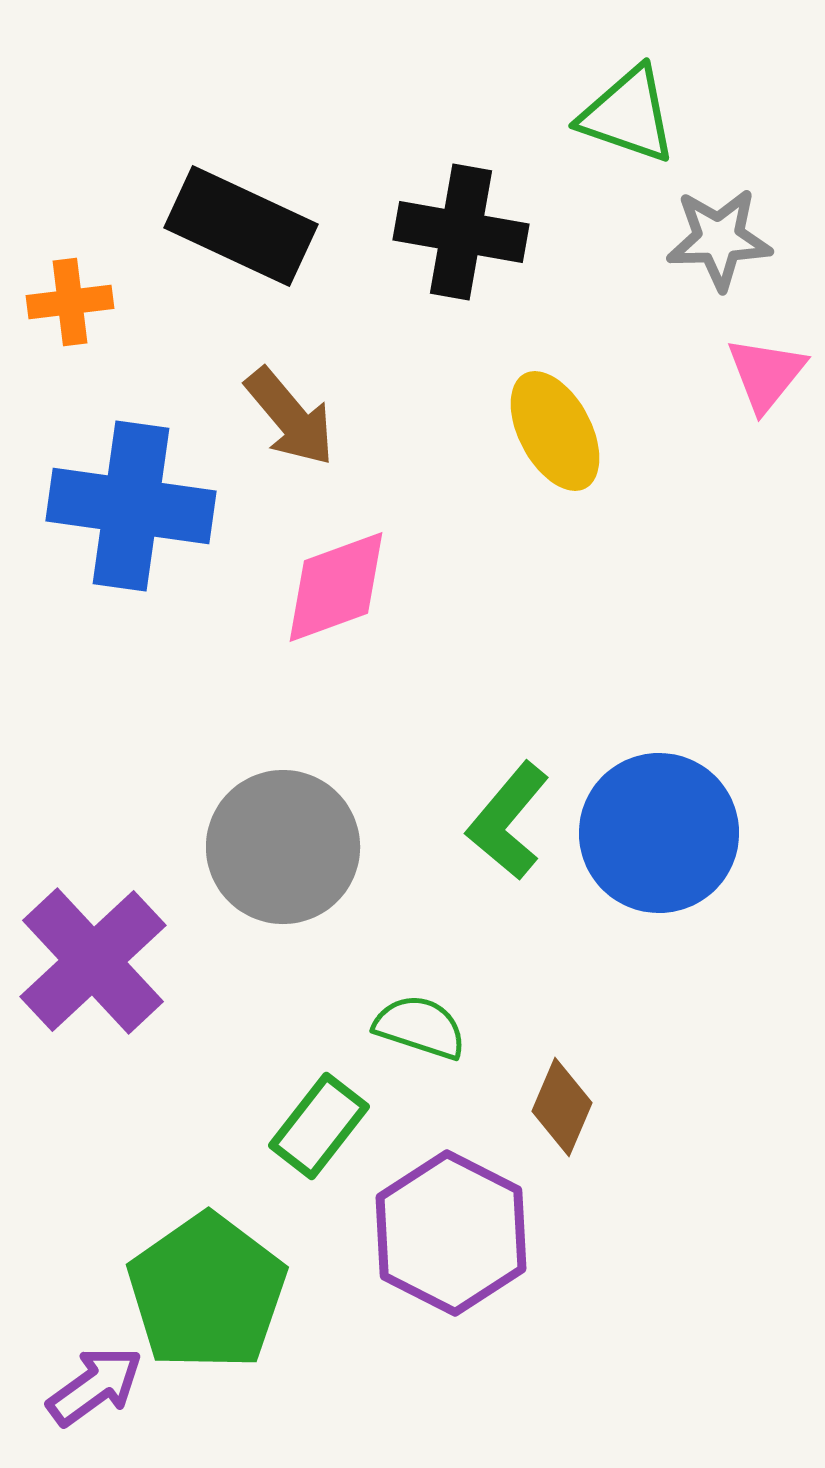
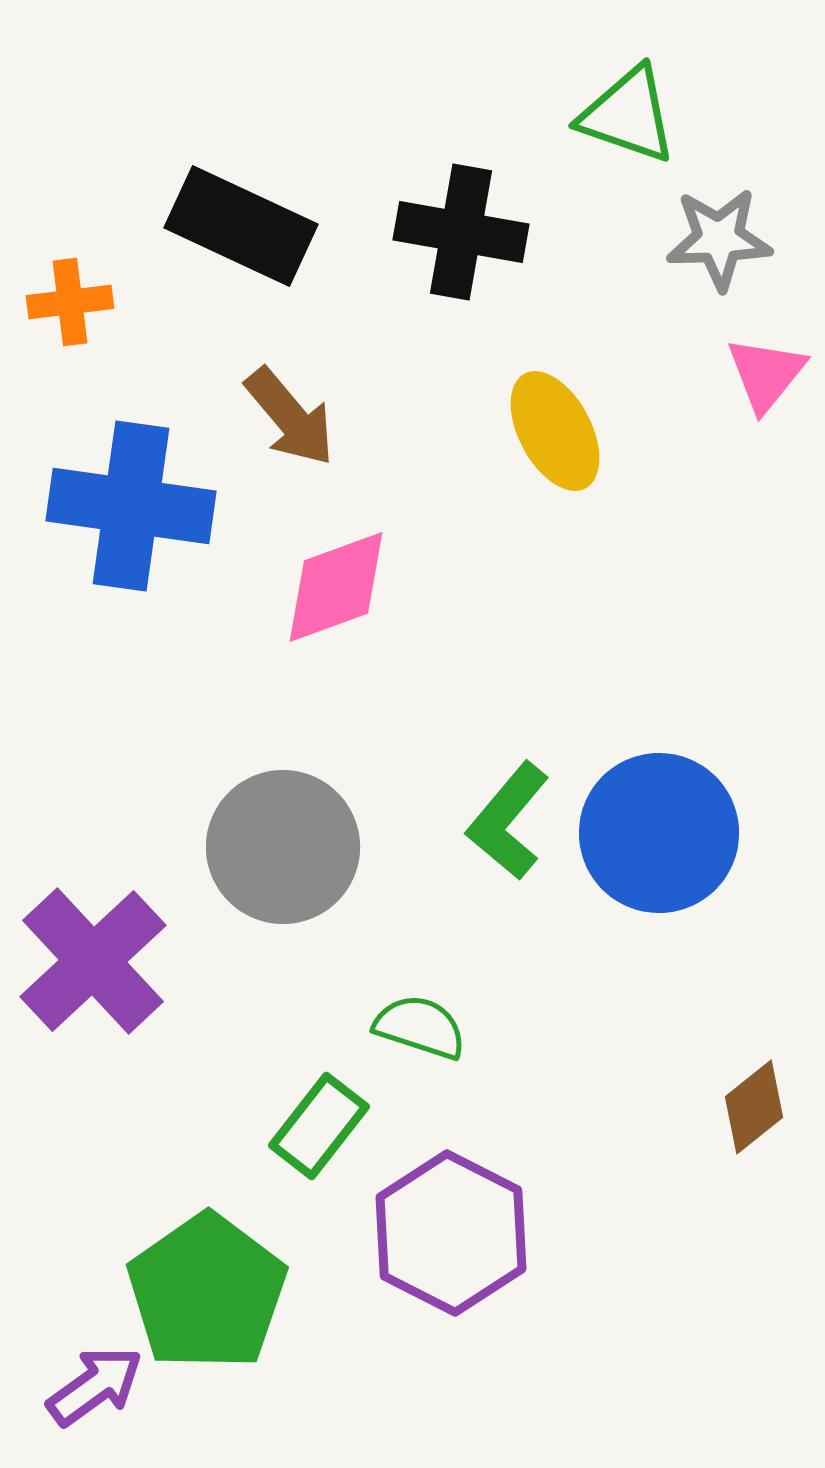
brown diamond: moved 192 px right; rotated 28 degrees clockwise
